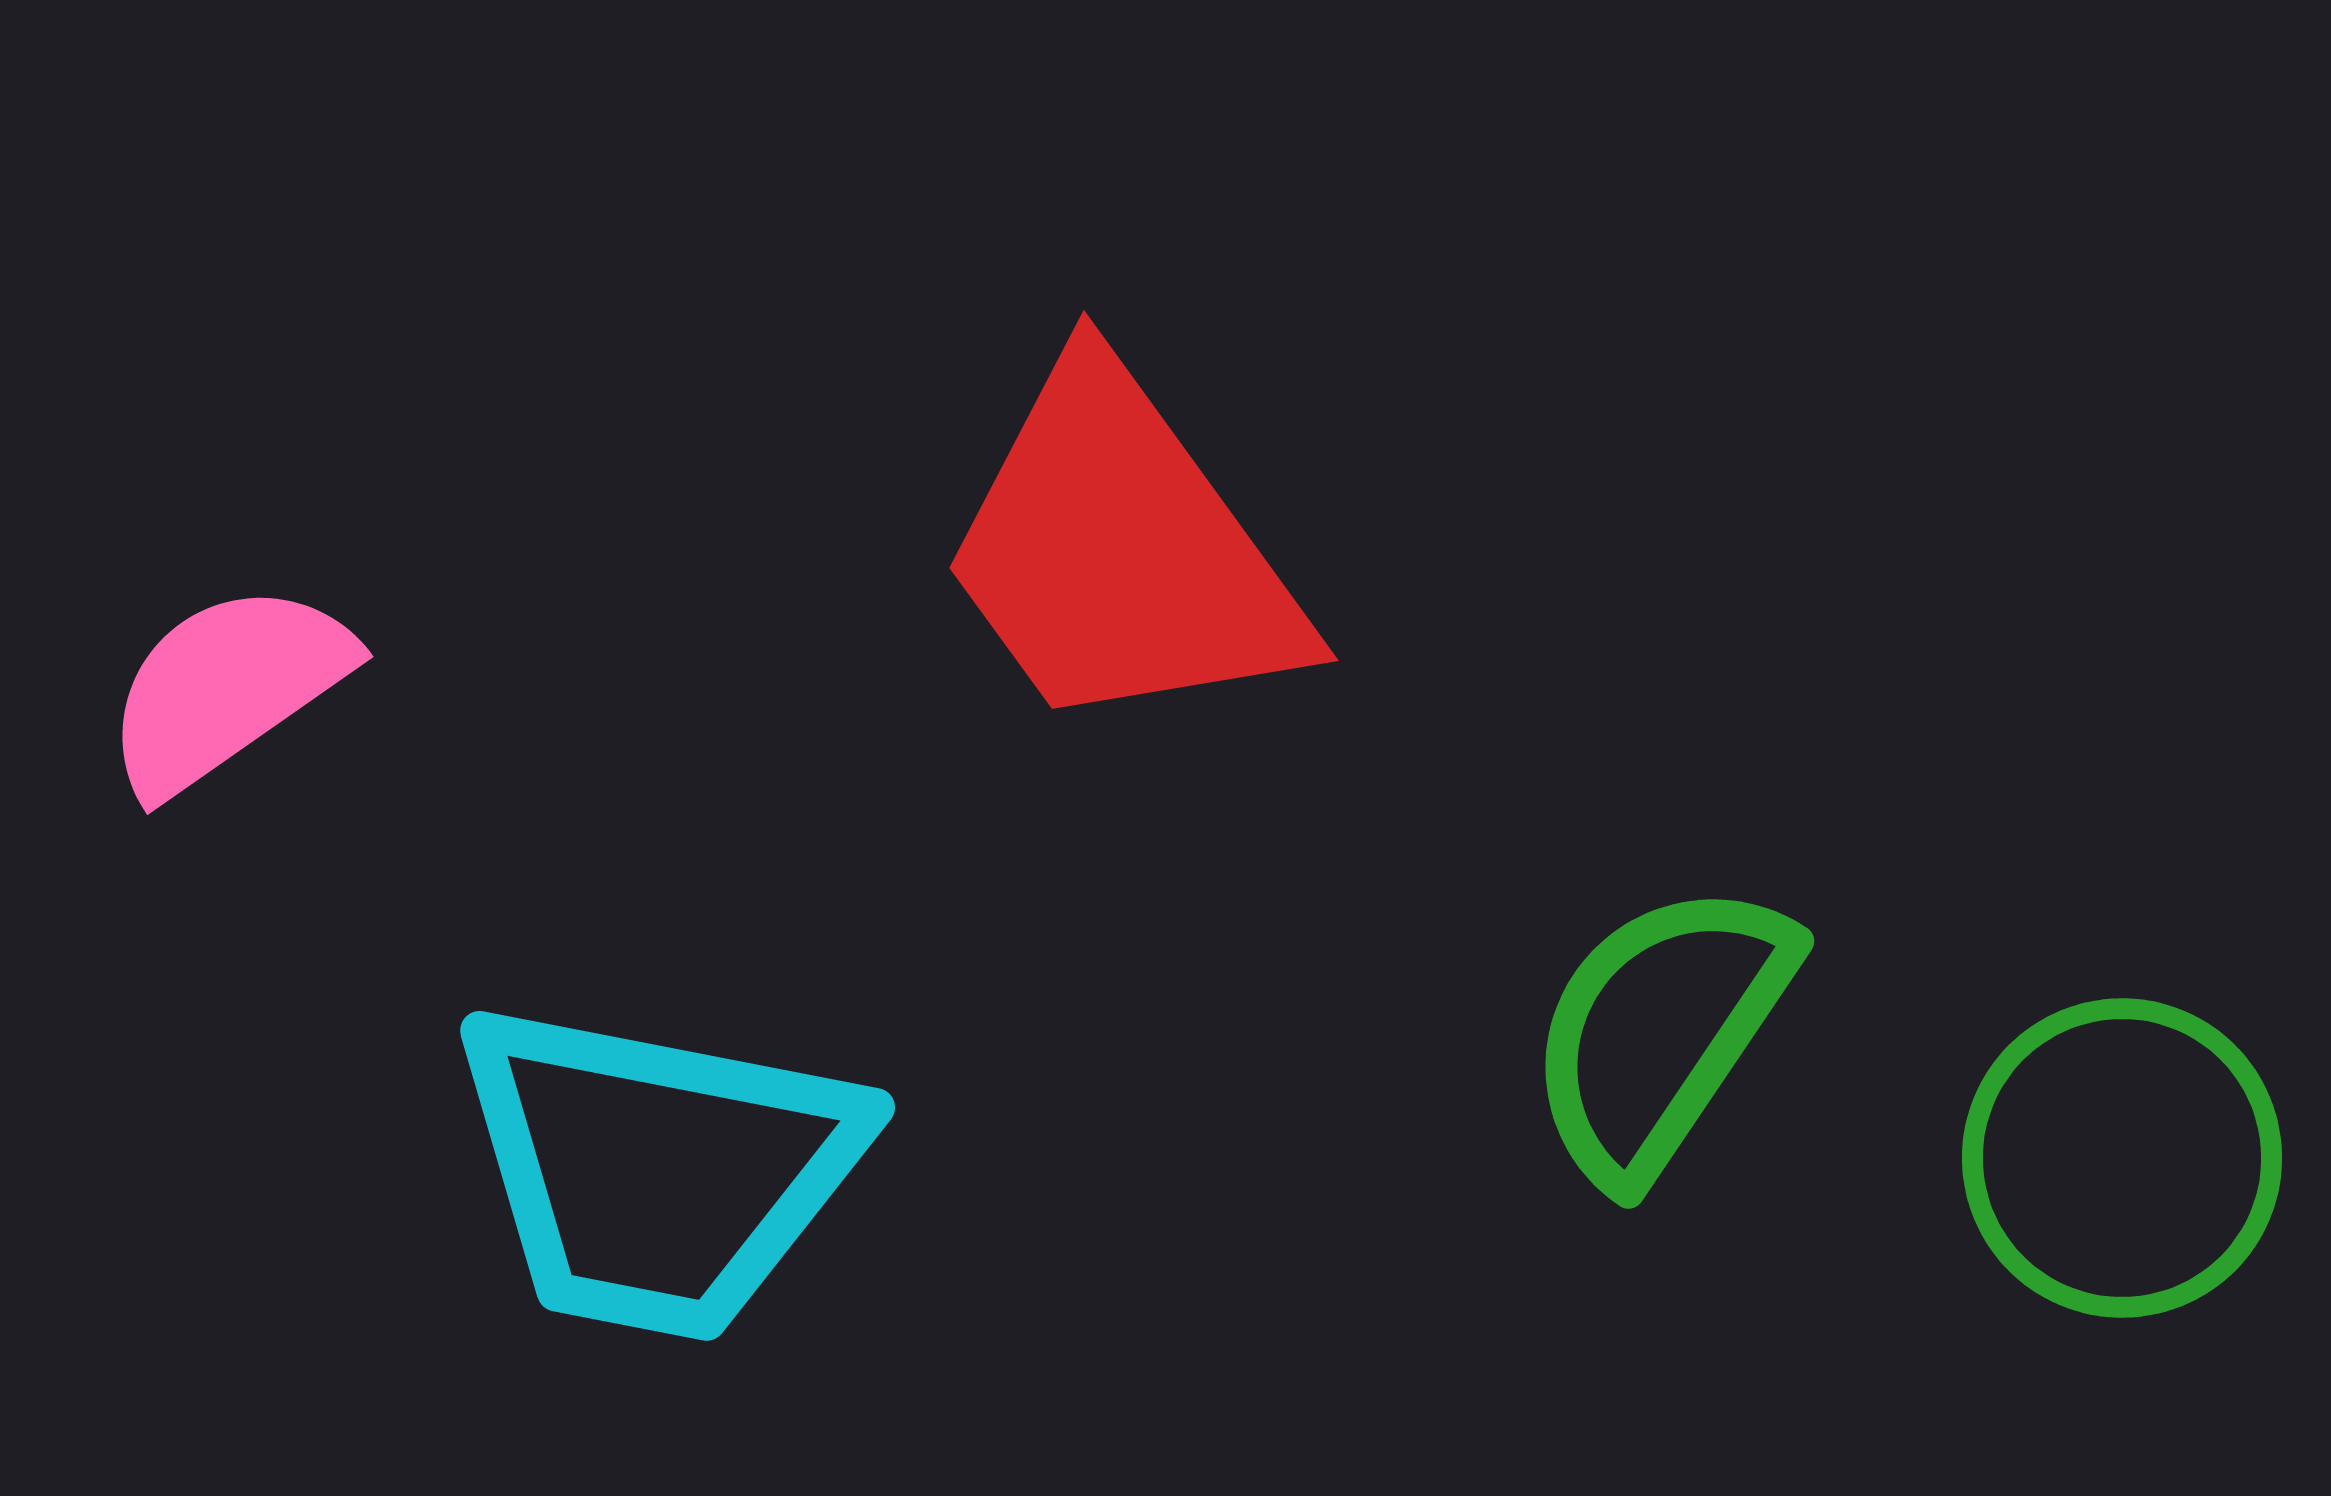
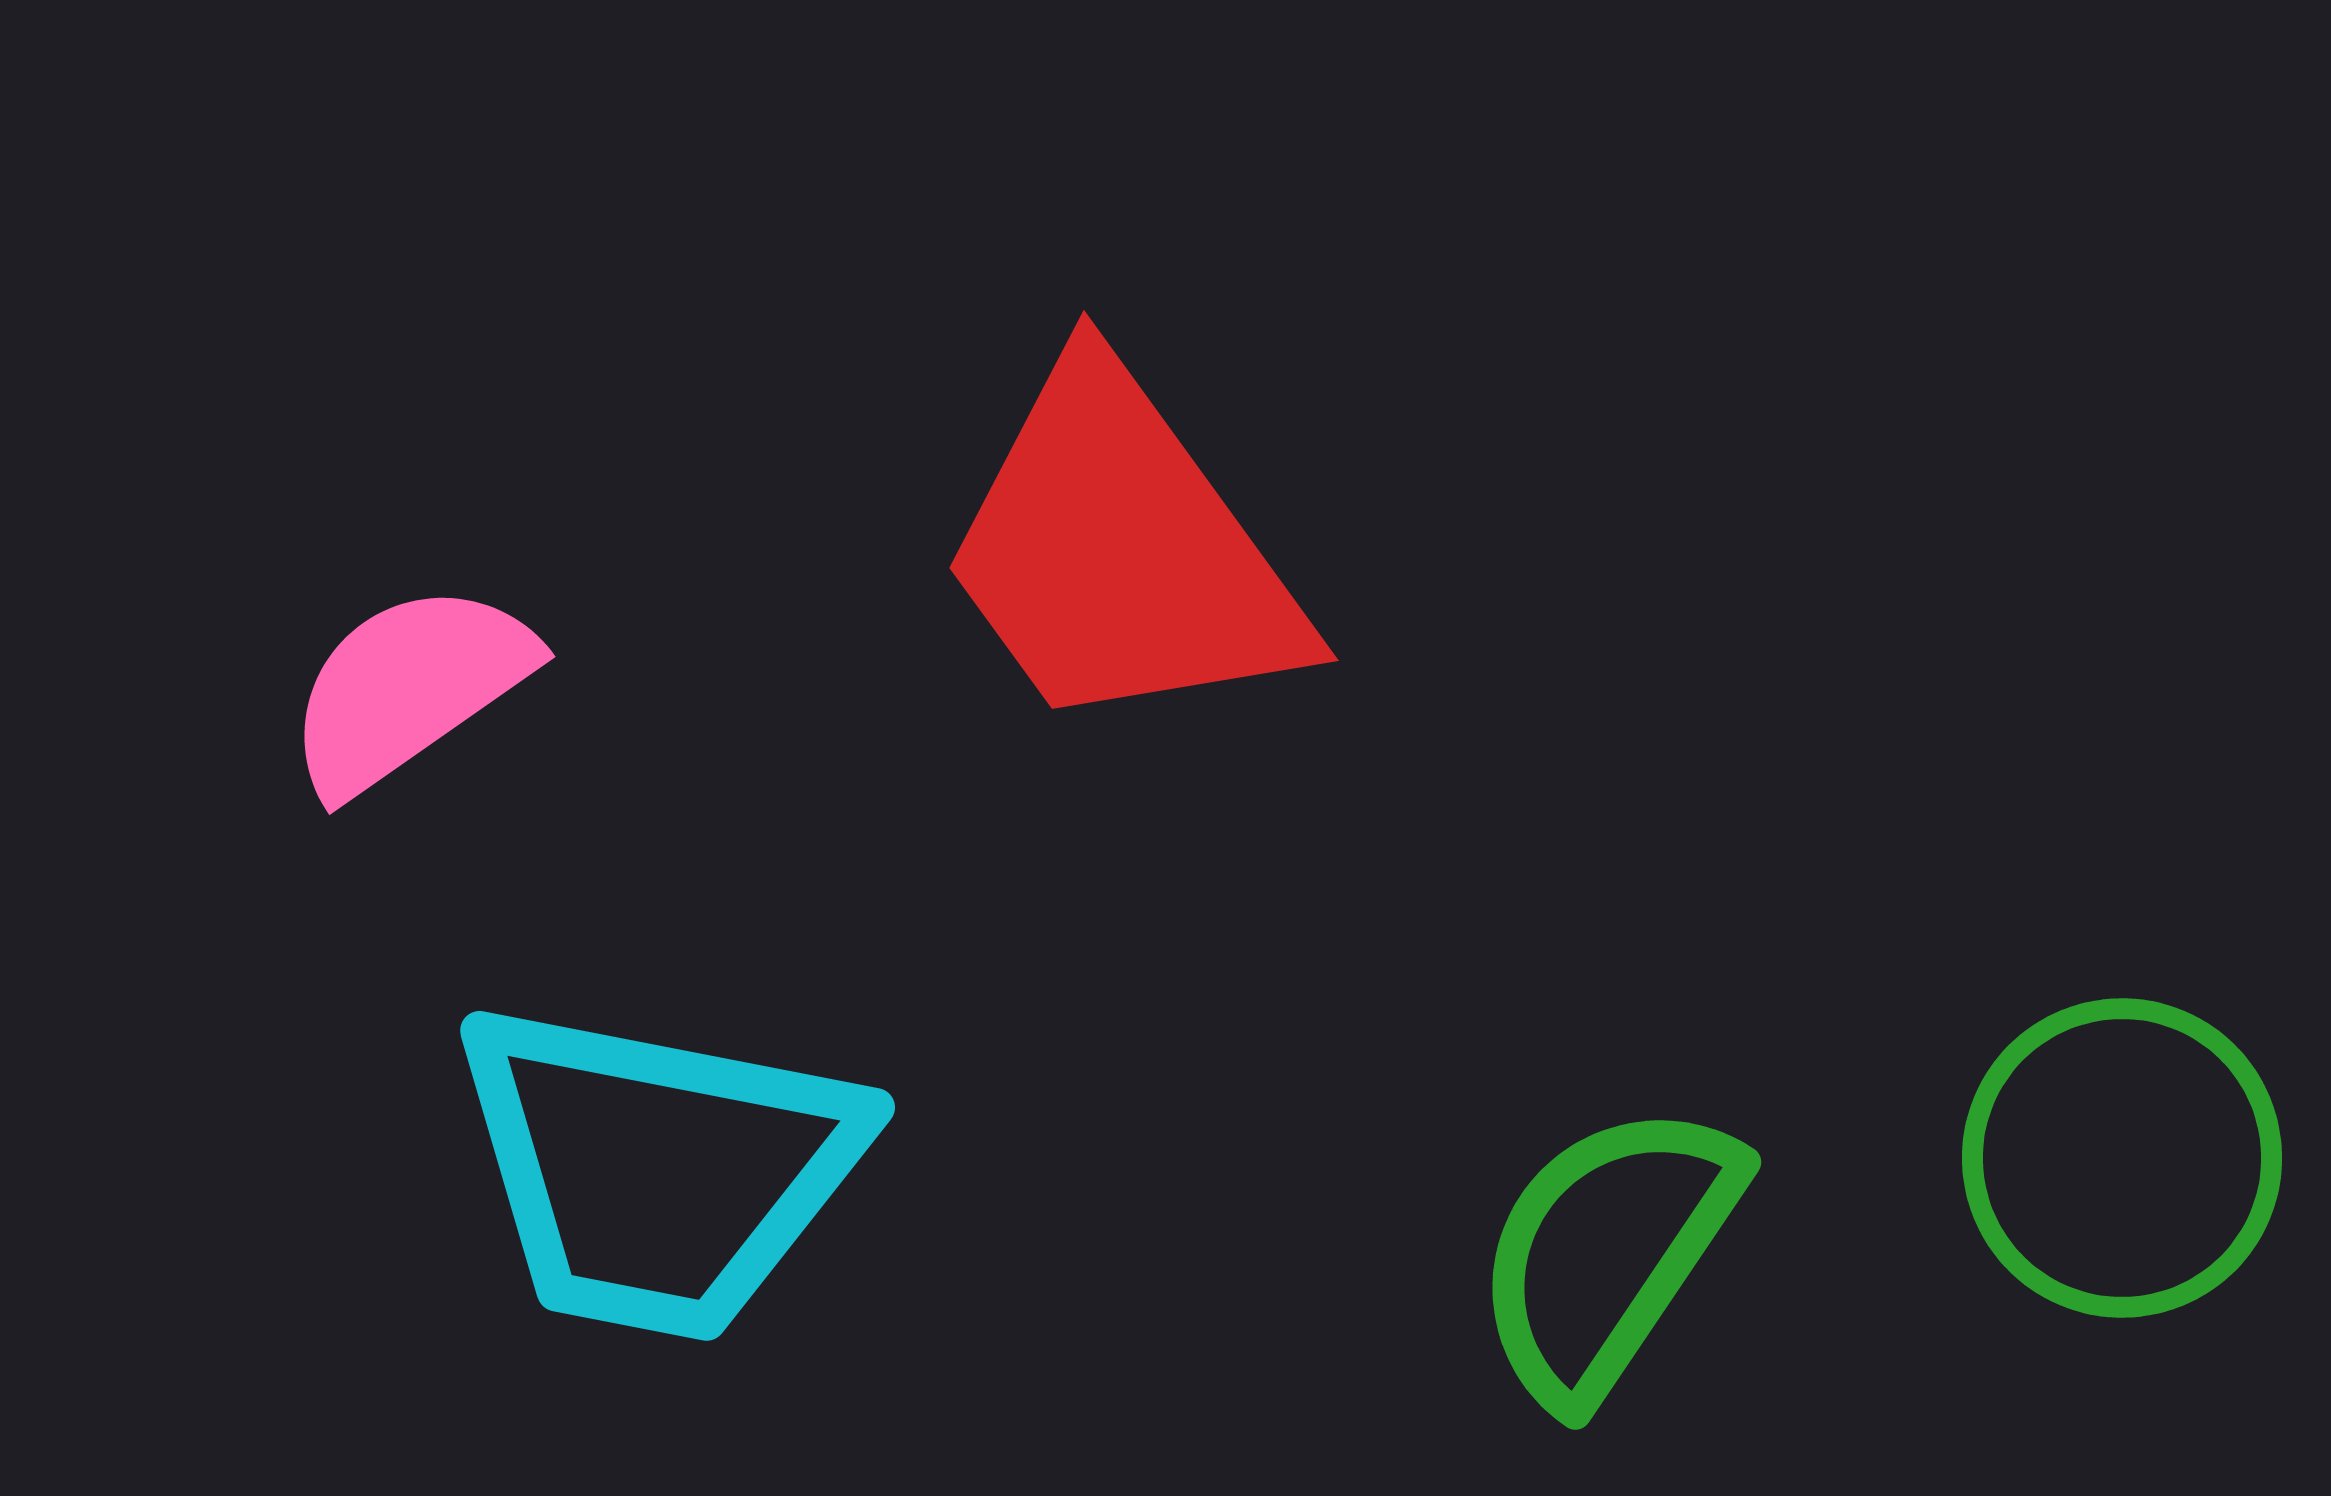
pink semicircle: moved 182 px right
green semicircle: moved 53 px left, 221 px down
